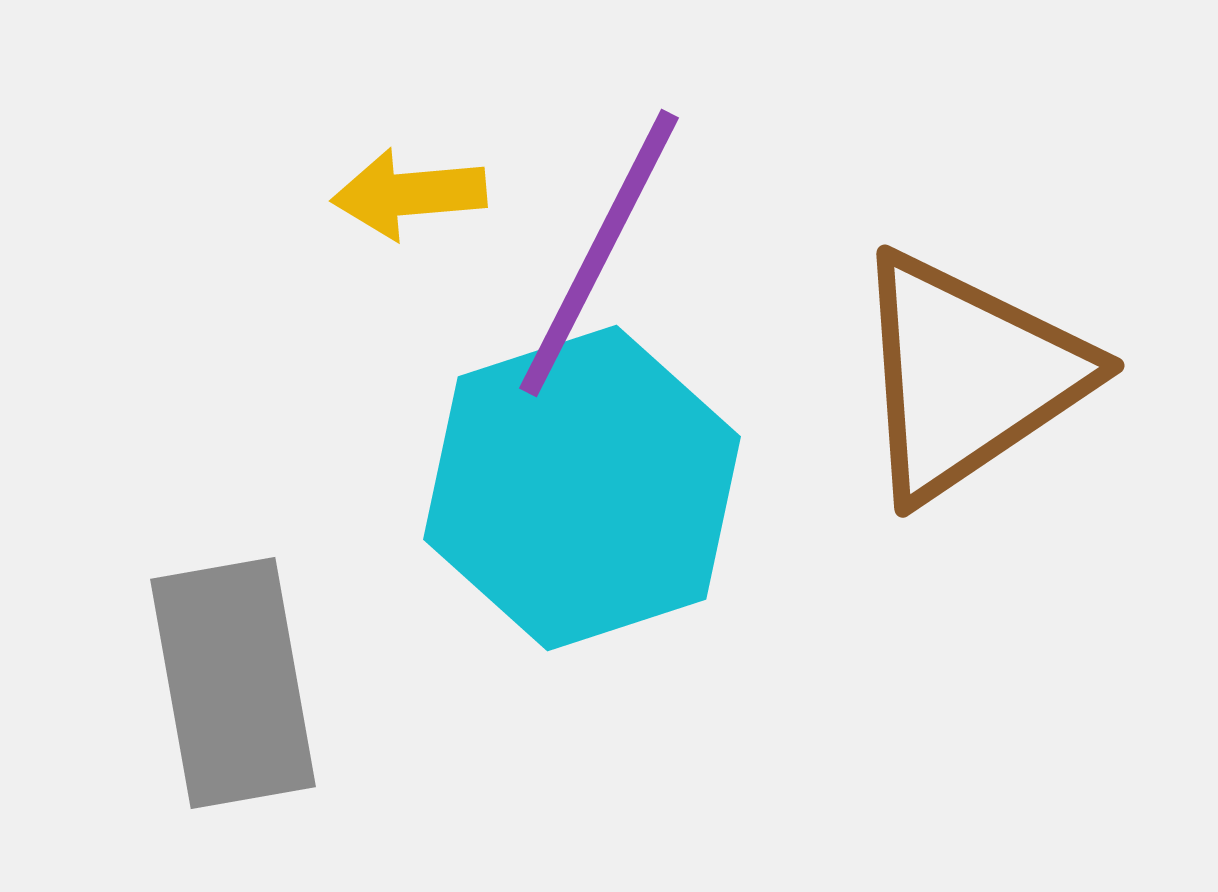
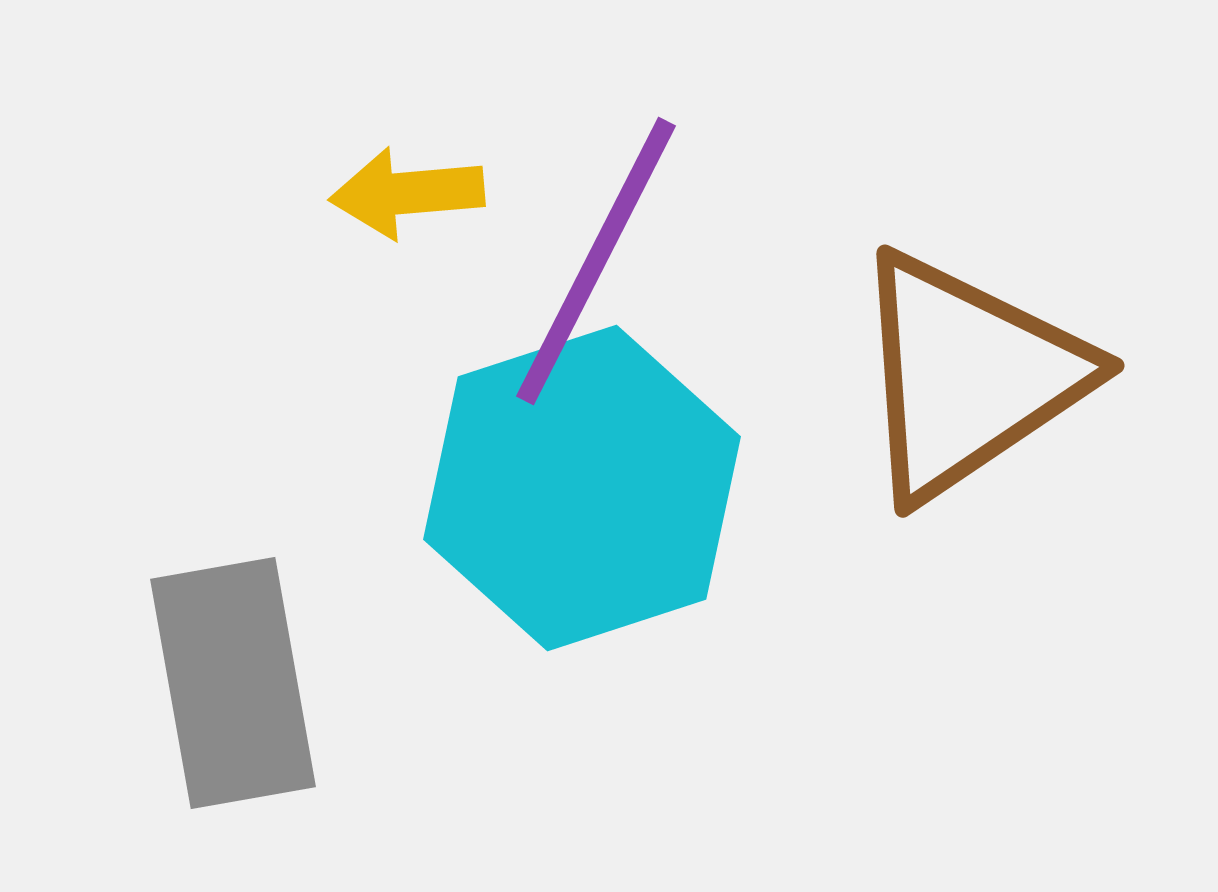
yellow arrow: moved 2 px left, 1 px up
purple line: moved 3 px left, 8 px down
